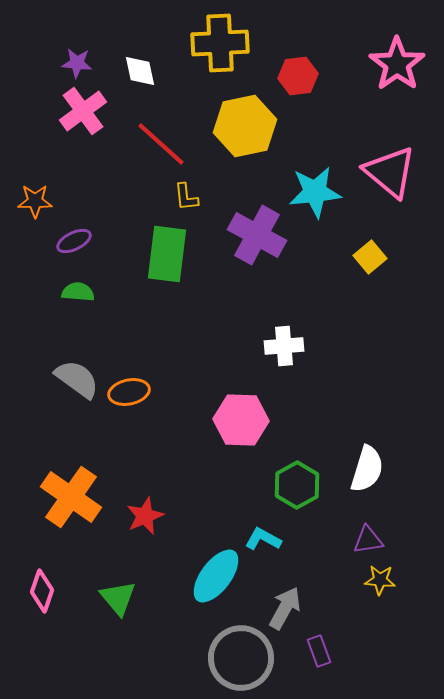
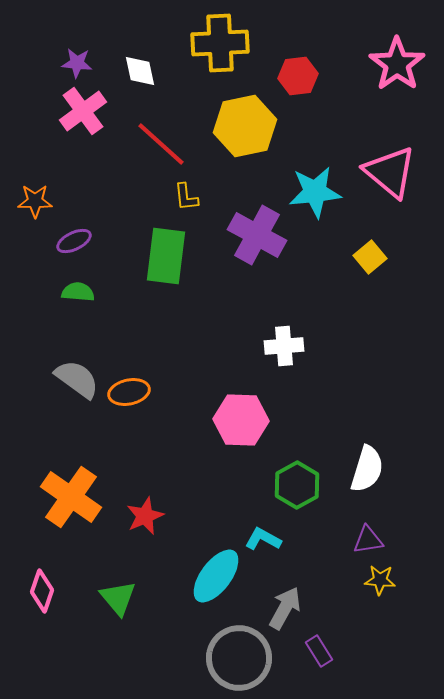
green rectangle: moved 1 px left, 2 px down
purple rectangle: rotated 12 degrees counterclockwise
gray circle: moved 2 px left
